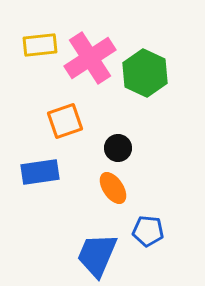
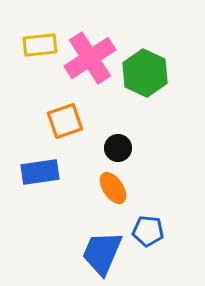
blue trapezoid: moved 5 px right, 2 px up
